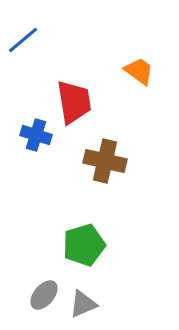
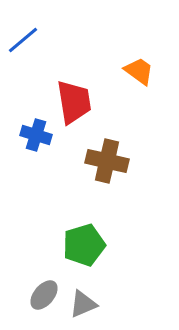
brown cross: moved 2 px right
